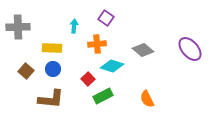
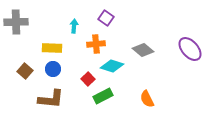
gray cross: moved 2 px left, 5 px up
orange cross: moved 1 px left
brown square: moved 1 px left
